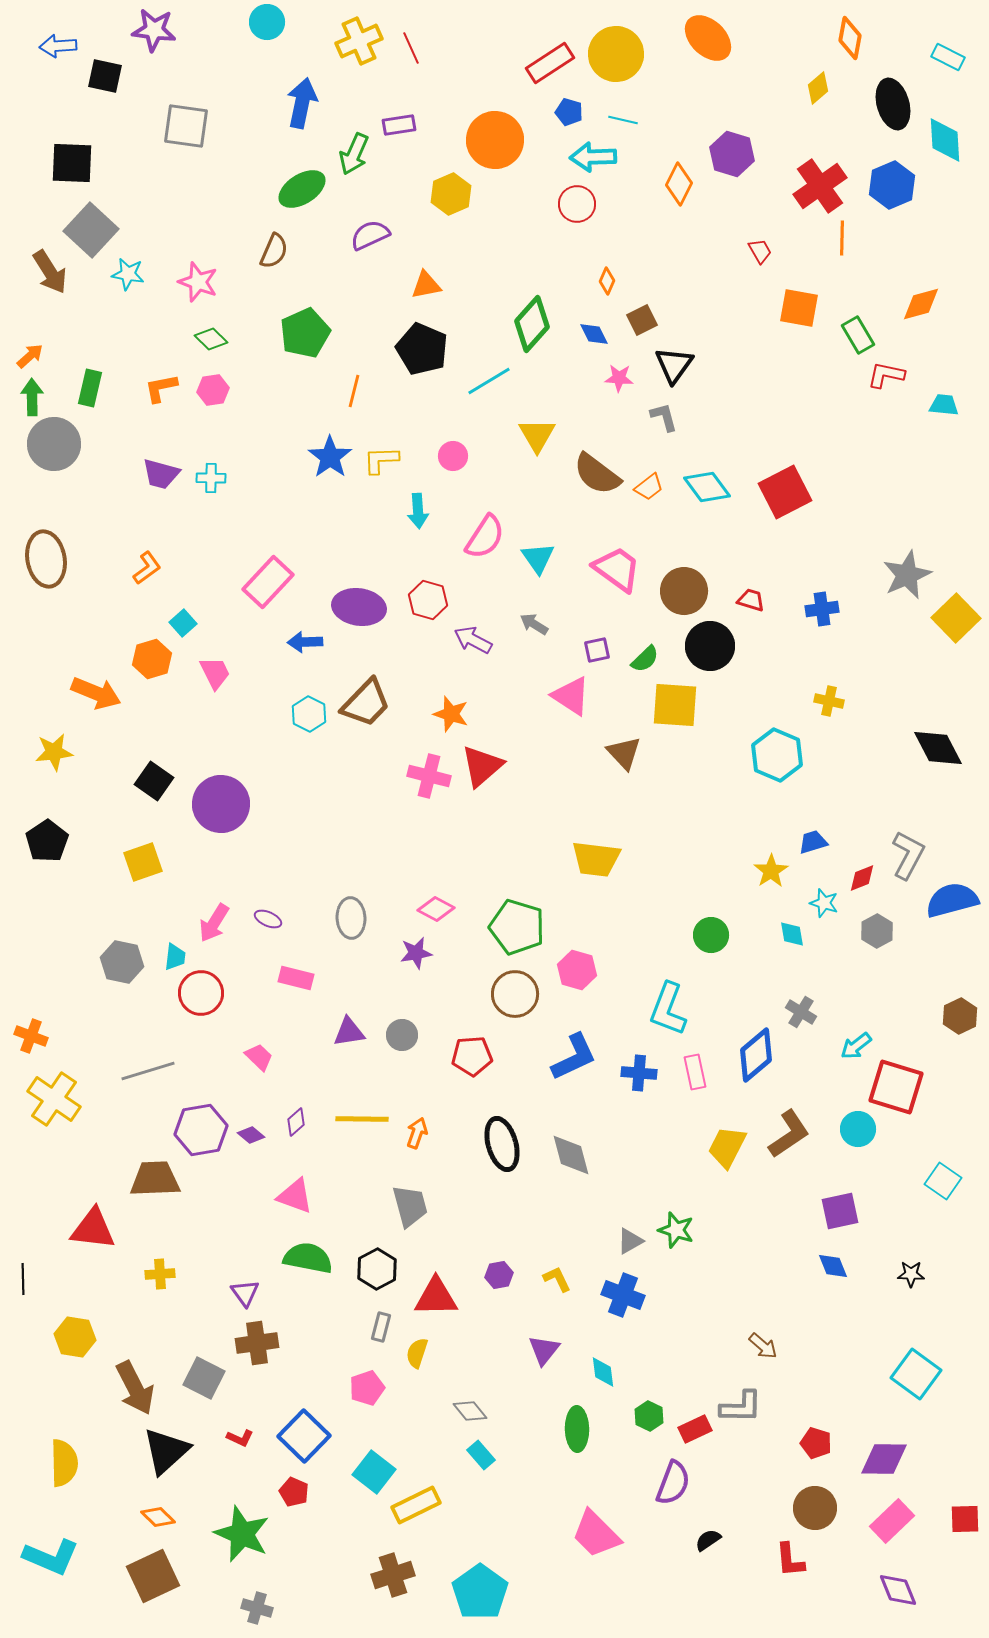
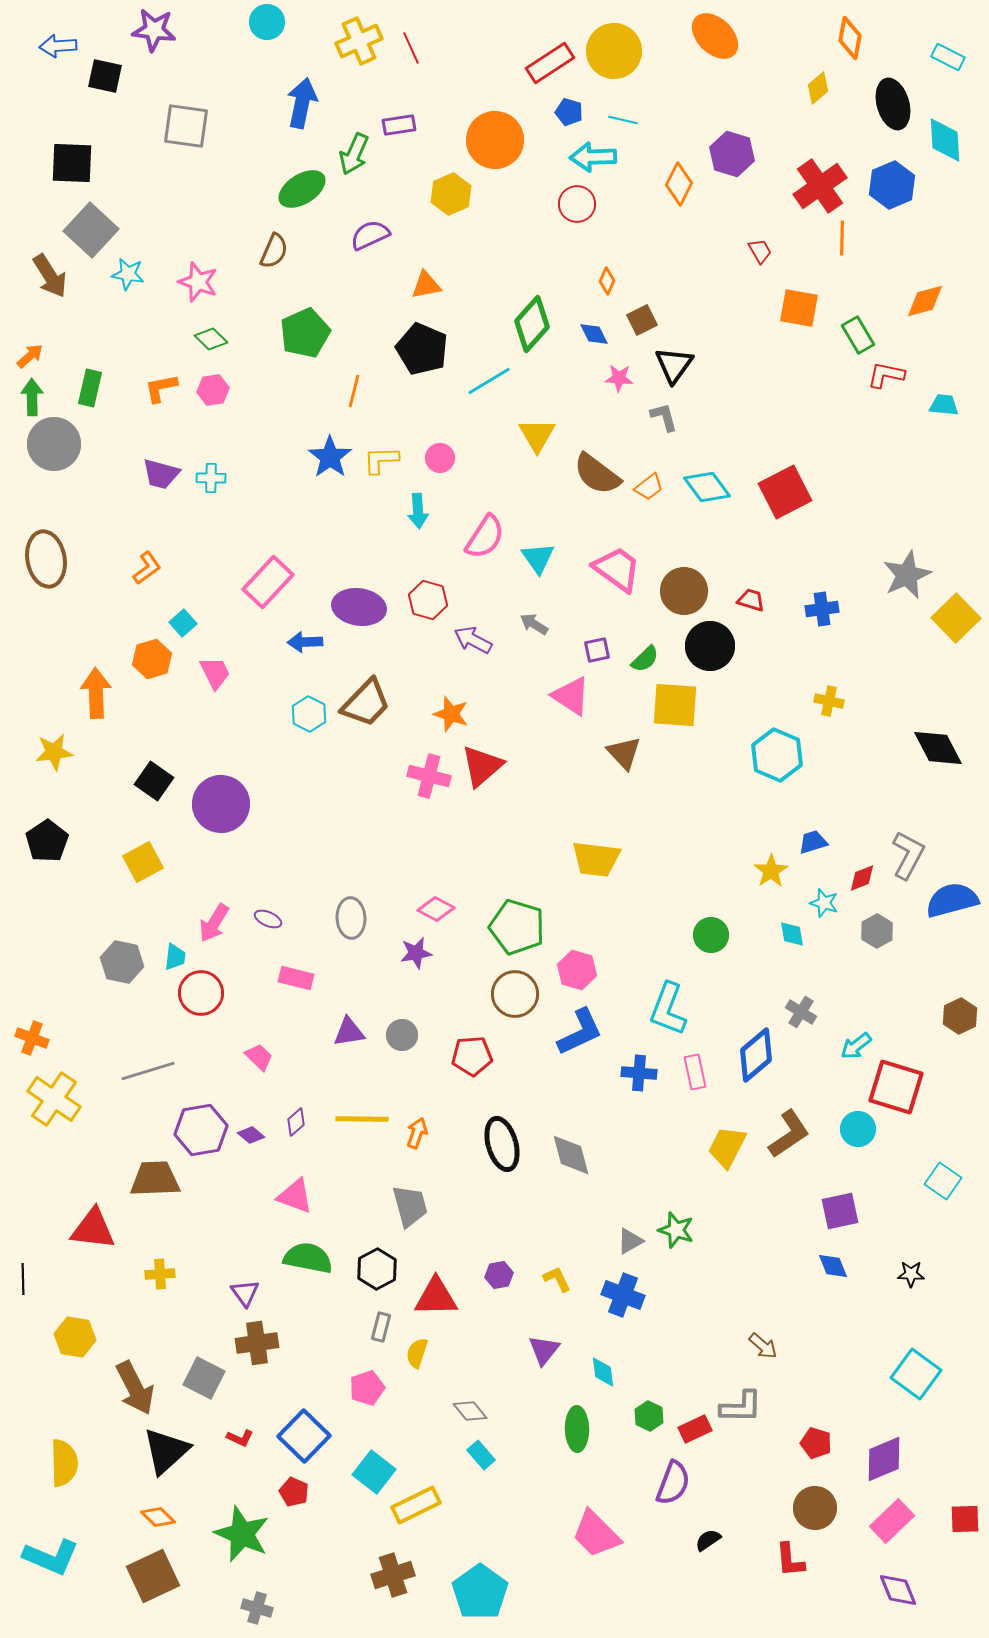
orange ellipse at (708, 38): moved 7 px right, 2 px up
yellow circle at (616, 54): moved 2 px left, 3 px up
brown arrow at (50, 272): moved 4 px down
orange diamond at (921, 304): moved 4 px right, 3 px up
pink circle at (453, 456): moved 13 px left, 2 px down
orange arrow at (96, 693): rotated 114 degrees counterclockwise
yellow square at (143, 862): rotated 9 degrees counterclockwise
orange cross at (31, 1036): moved 1 px right, 2 px down
blue L-shape at (574, 1057): moved 6 px right, 25 px up
purple diamond at (884, 1459): rotated 24 degrees counterclockwise
